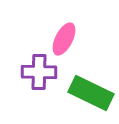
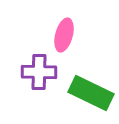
pink ellipse: moved 4 px up; rotated 12 degrees counterclockwise
